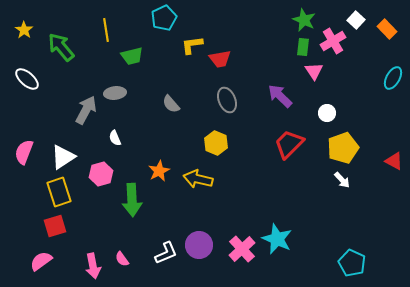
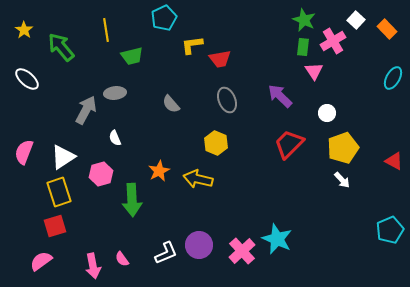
pink cross at (242, 249): moved 2 px down
cyan pentagon at (352, 263): moved 38 px right, 33 px up; rotated 24 degrees clockwise
